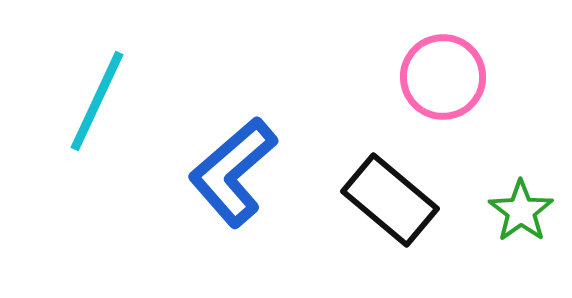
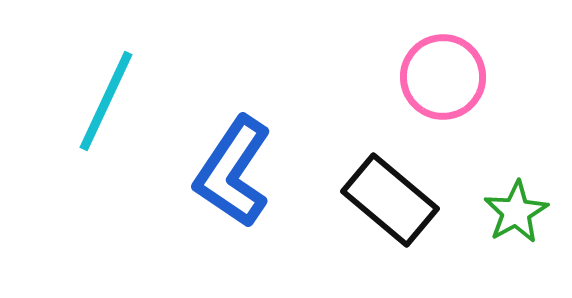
cyan line: moved 9 px right
blue L-shape: rotated 15 degrees counterclockwise
green star: moved 5 px left, 1 px down; rotated 6 degrees clockwise
